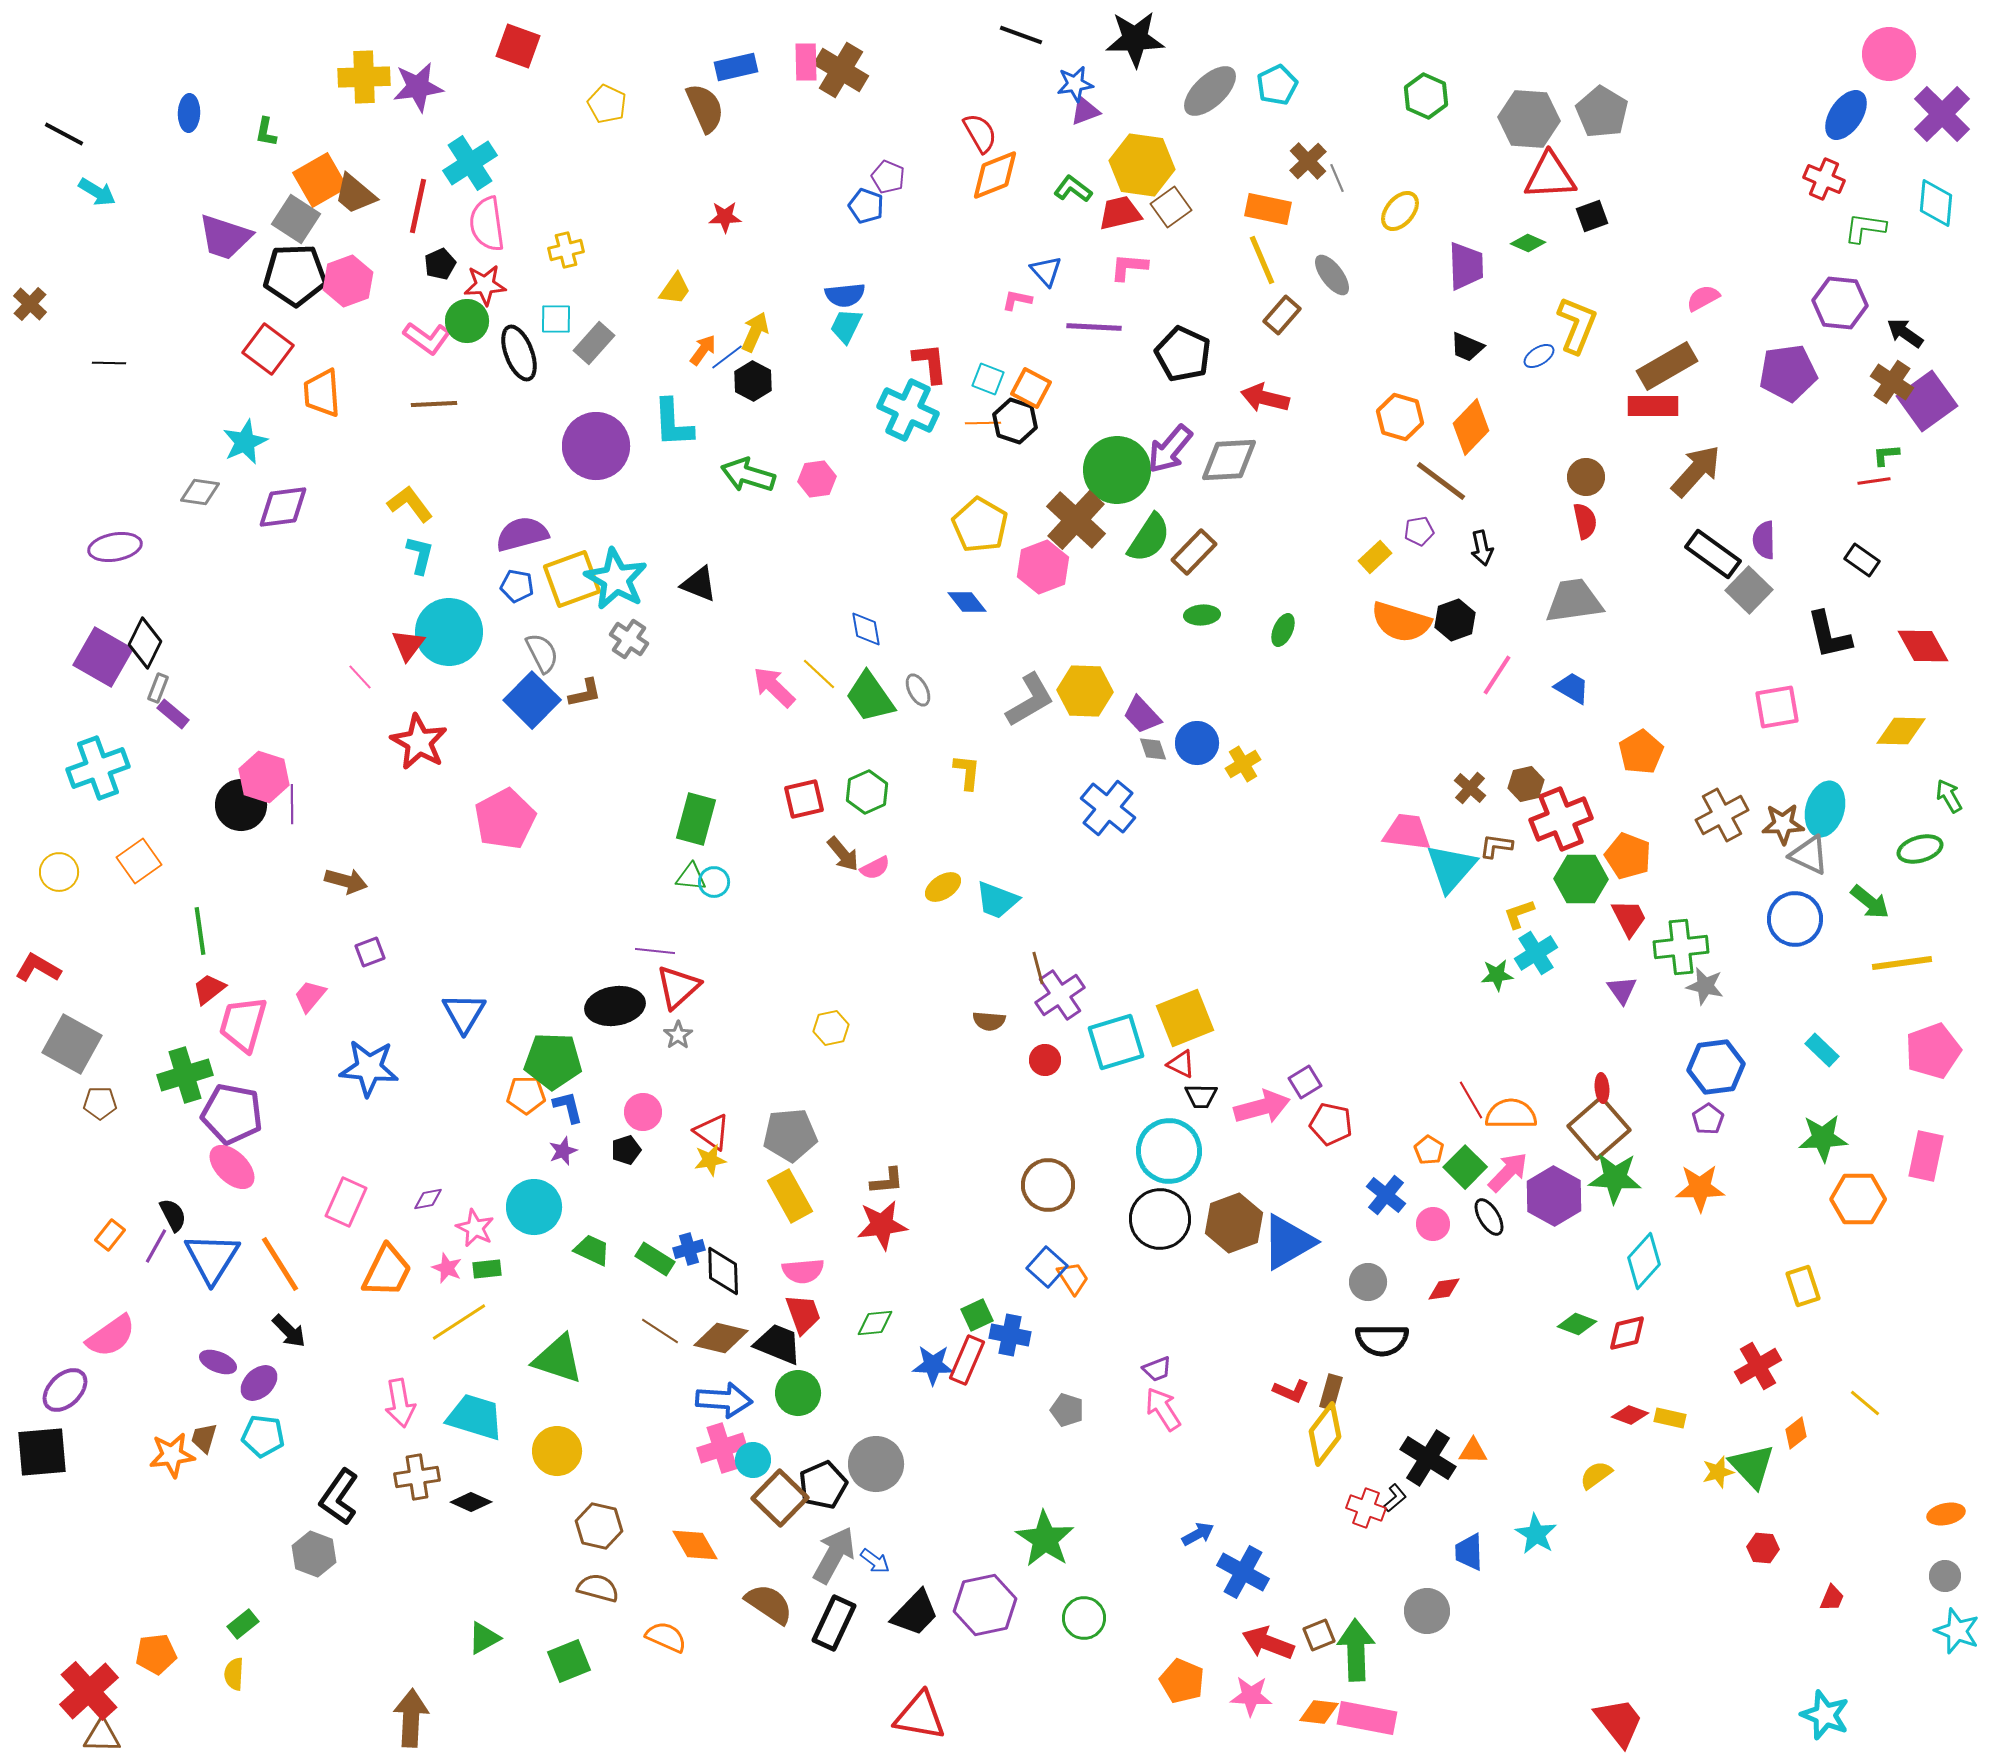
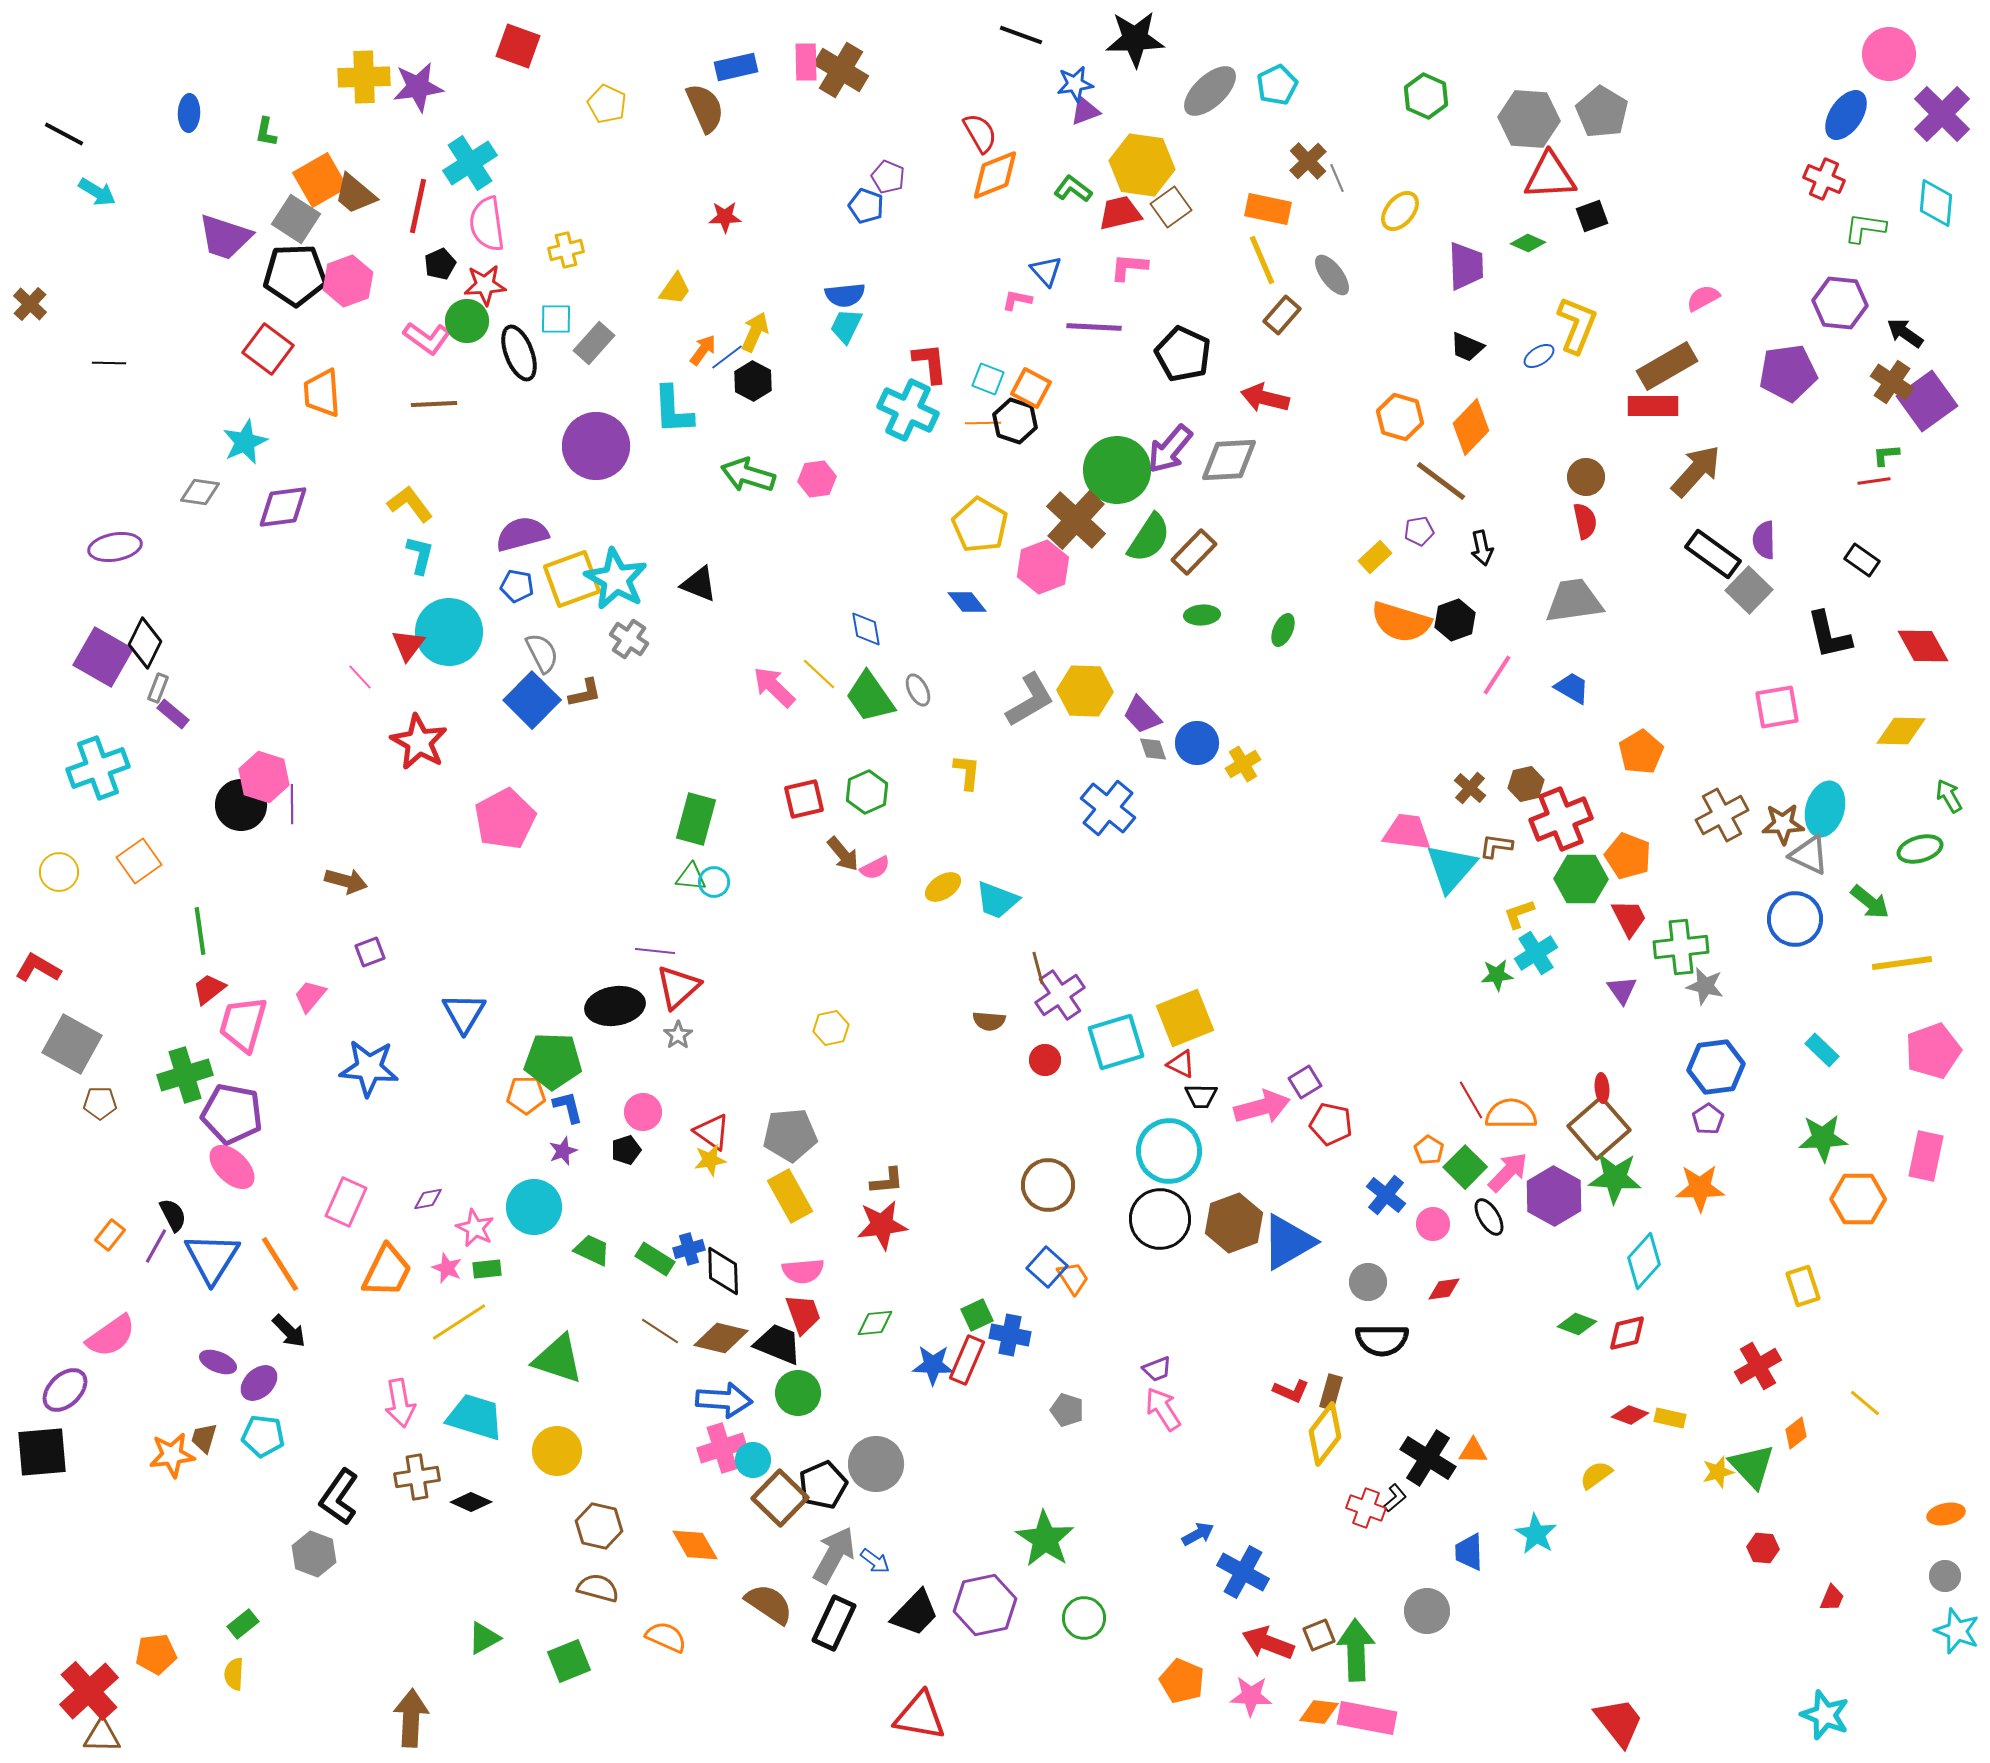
cyan L-shape at (673, 423): moved 13 px up
